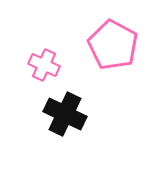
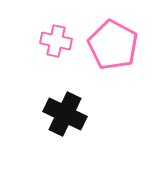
pink cross: moved 12 px right, 24 px up; rotated 12 degrees counterclockwise
